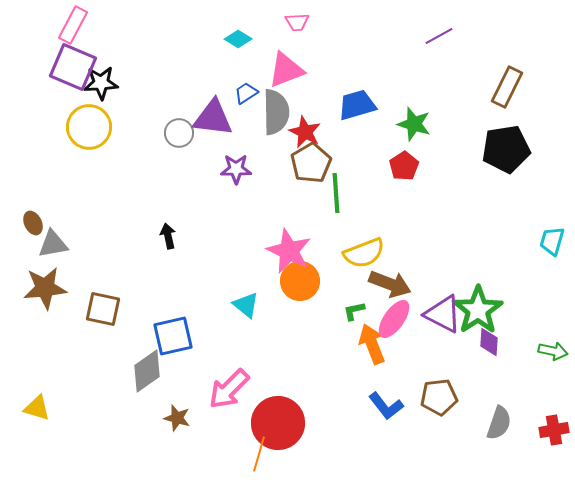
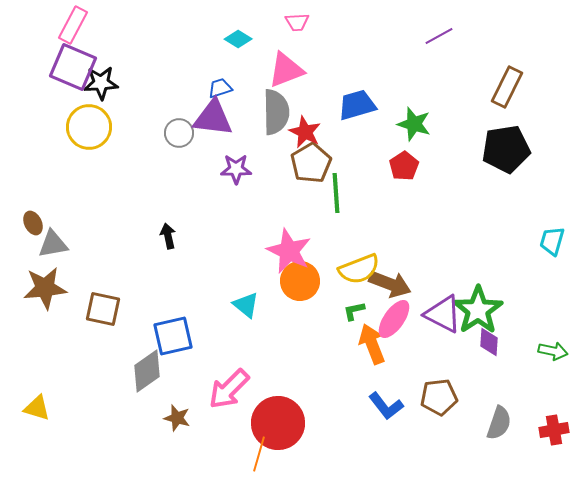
blue trapezoid at (246, 93): moved 26 px left, 5 px up; rotated 15 degrees clockwise
yellow semicircle at (364, 253): moved 5 px left, 16 px down
